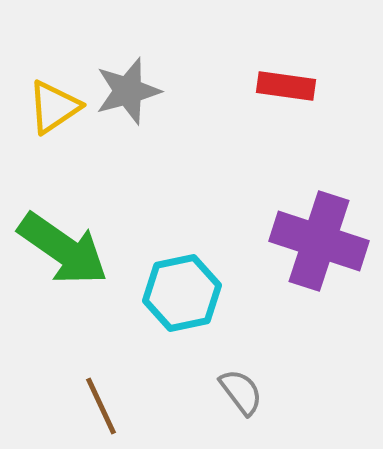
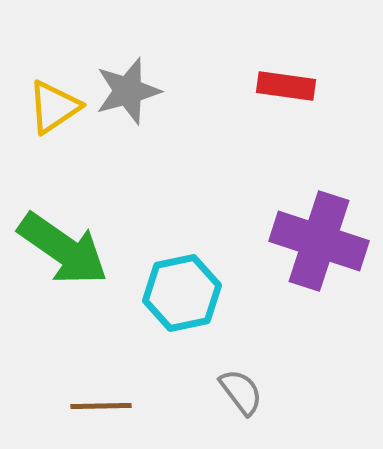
brown line: rotated 66 degrees counterclockwise
